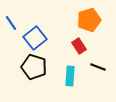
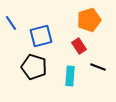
blue square: moved 6 px right, 2 px up; rotated 25 degrees clockwise
